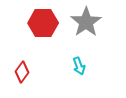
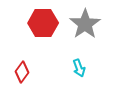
gray star: moved 1 px left, 2 px down
cyan arrow: moved 2 px down
